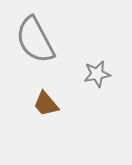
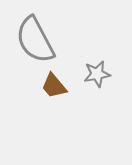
brown trapezoid: moved 8 px right, 18 px up
